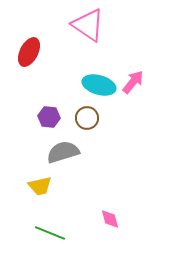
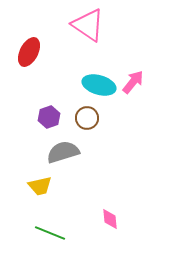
purple hexagon: rotated 25 degrees counterclockwise
pink diamond: rotated 10 degrees clockwise
